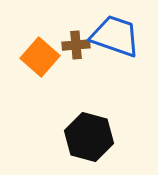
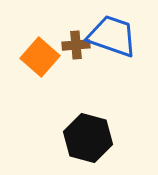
blue trapezoid: moved 3 px left
black hexagon: moved 1 px left, 1 px down
